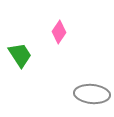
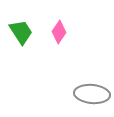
green trapezoid: moved 1 px right, 23 px up
